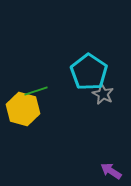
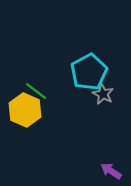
cyan pentagon: rotated 9 degrees clockwise
green line: rotated 55 degrees clockwise
yellow hexagon: moved 2 px right, 1 px down; rotated 8 degrees clockwise
